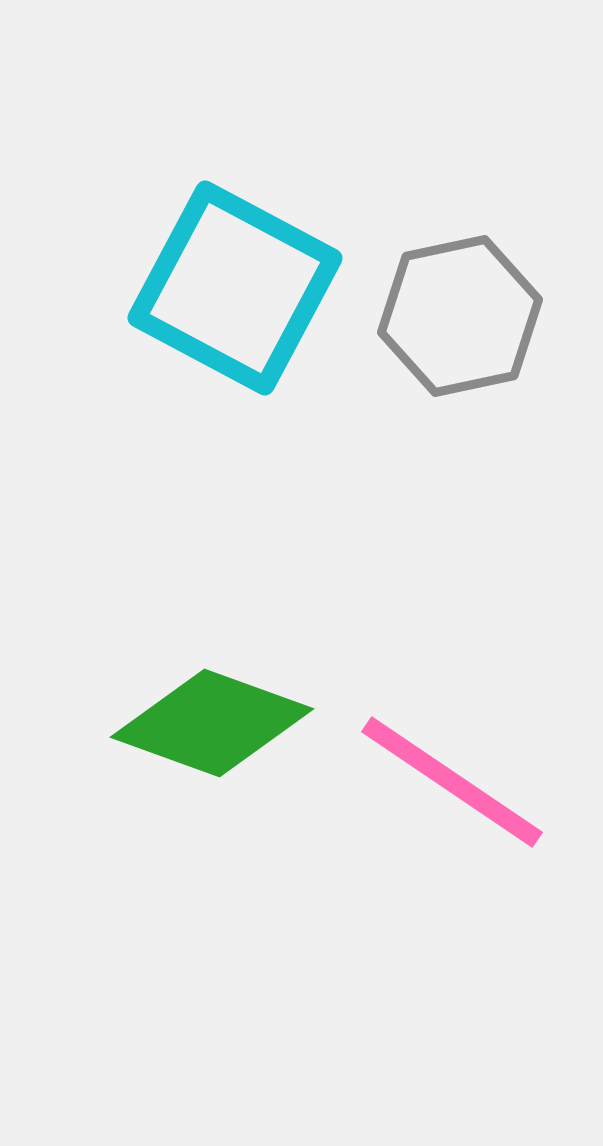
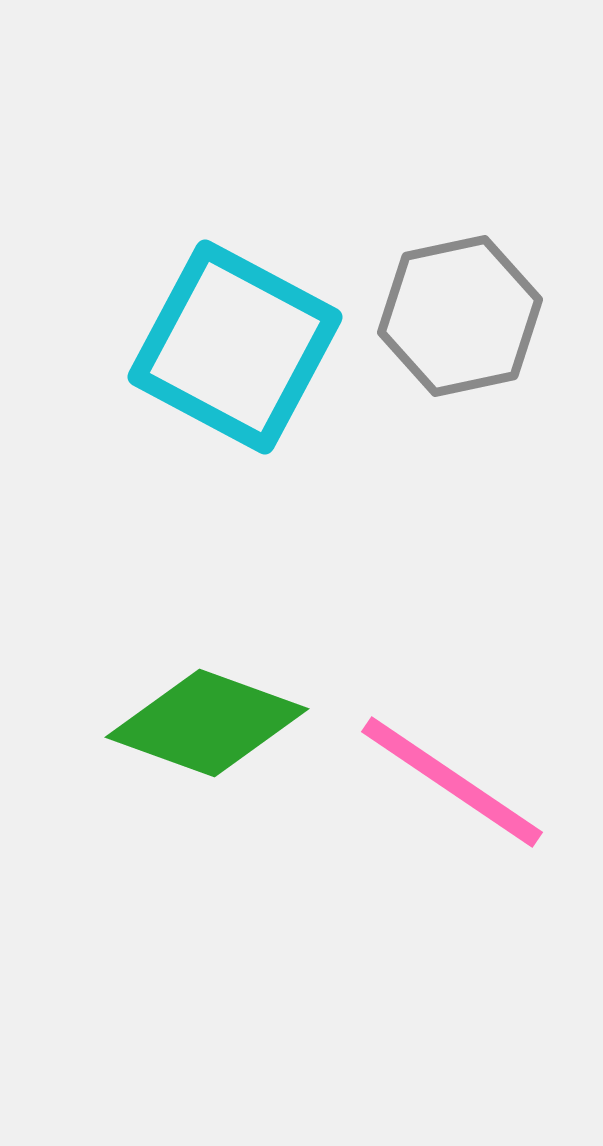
cyan square: moved 59 px down
green diamond: moved 5 px left
